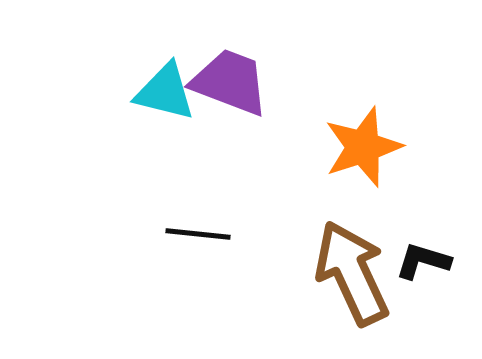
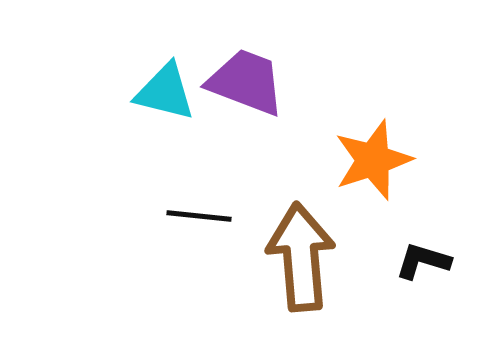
purple trapezoid: moved 16 px right
orange star: moved 10 px right, 13 px down
black line: moved 1 px right, 18 px up
brown arrow: moved 51 px left, 16 px up; rotated 20 degrees clockwise
